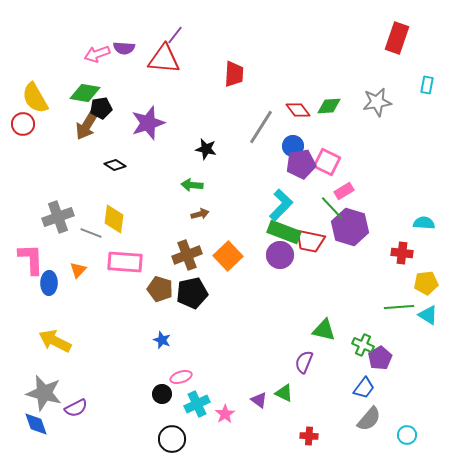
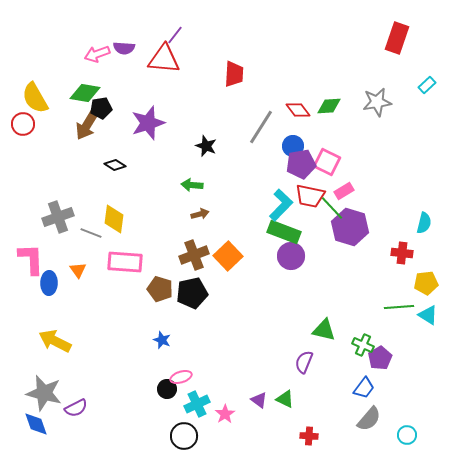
cyan rectangle at (427, 85): rotated 36 degrees clockwise
black star at (206, 149): moved 3 px up; rotated 10 degrees clockwise
cyan semicircle at (424, 223): rotated 100 degrees clockwise
red trapezoid at (310, 241): moved 45 px up
brown cross at (187, 255): moved 7 px right
purple circle at (280, 255): moved 11 px right, 1 px down
orange triangle at (78, 270): rotated 18 degrees counterclockwise
green triangle at (284, 393): moved 1 px right, 6 px down
black circle at (162, 394): moved 5 px right, 5 px up
black circle at (172, 439): moved 12 px right, 3 px up
